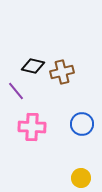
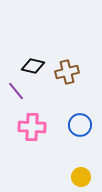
brown cross: moved 5 px right
blue circle: moved 2 px left, 1 px down
yellow circle: moved 1 px up
